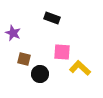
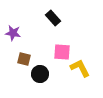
black rectangle: moved 1 px right; rotated 28 degrees clockwise
purple star: rotated 14 degrees counterclockwise
yellow L-shape: rotated 20 degrees clockwise
